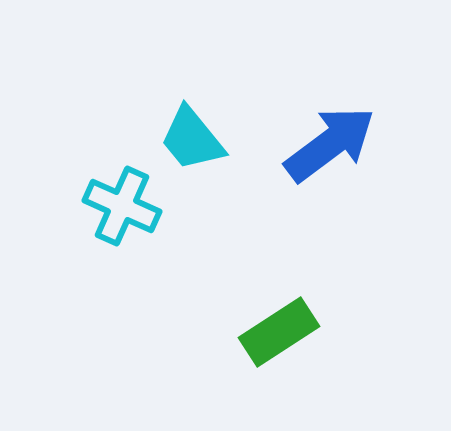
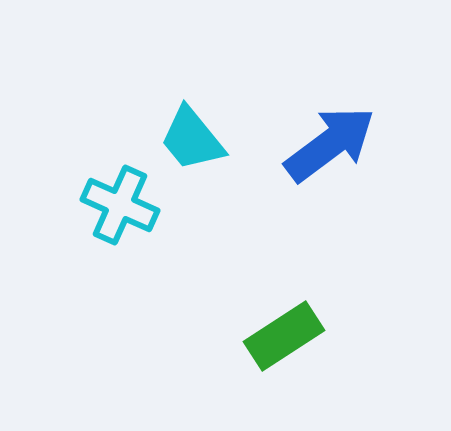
cyan cross: moved 2 px left, 1 px up
green rectangle: moved 5 px right, 4 px down
